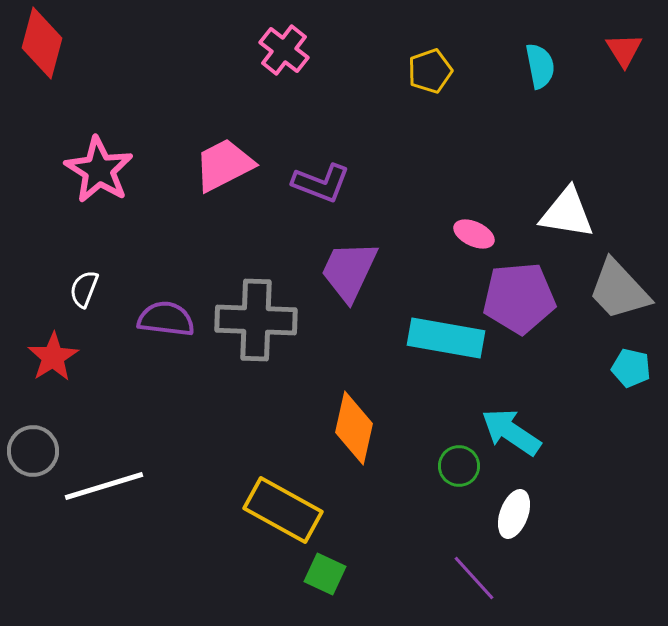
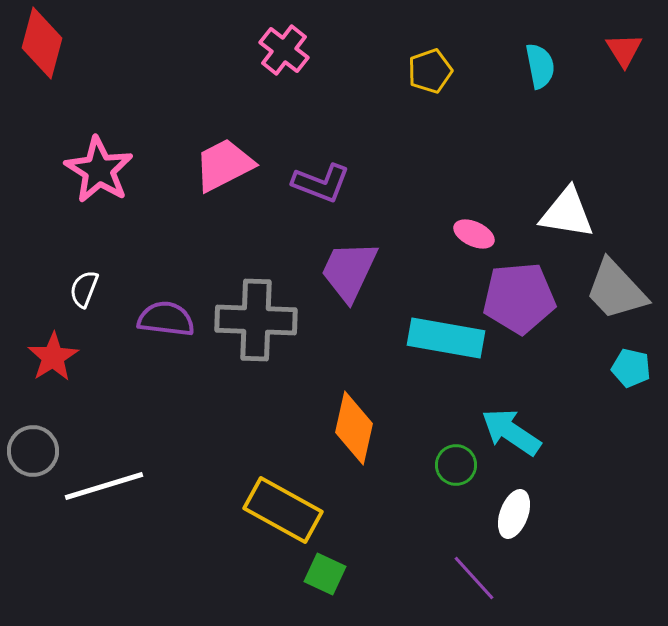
gray trapezoid: moved 3 px left
green circle: moved 3 px left, 1 px up
